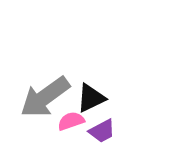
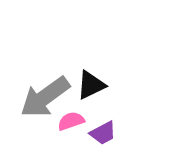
black triangle: moved 13 px up
purple trapezoid: moved 1 px right, 2 px down
